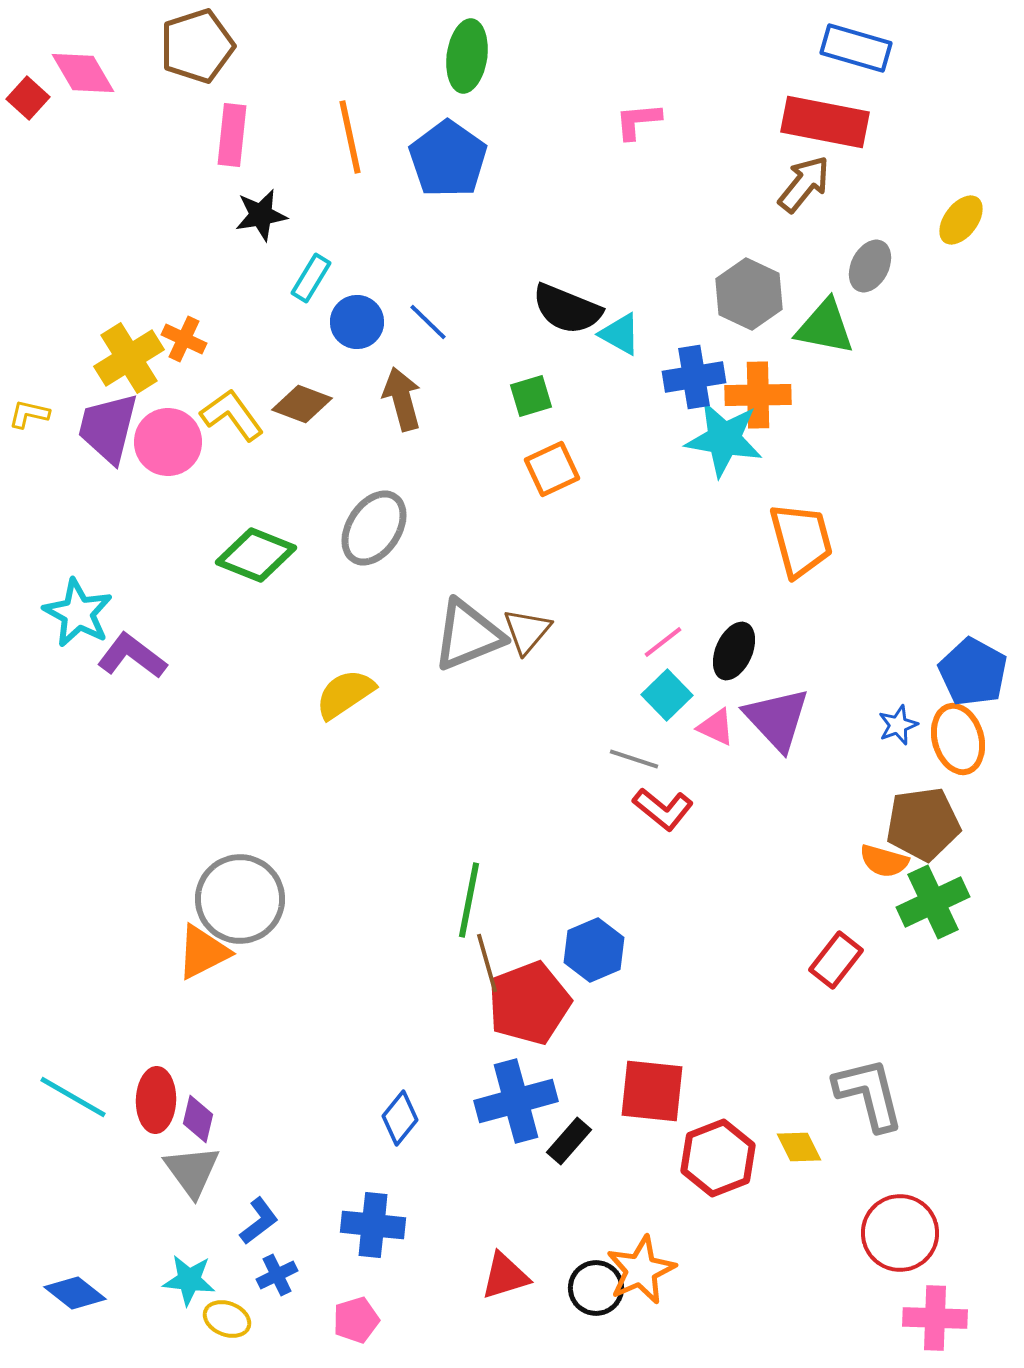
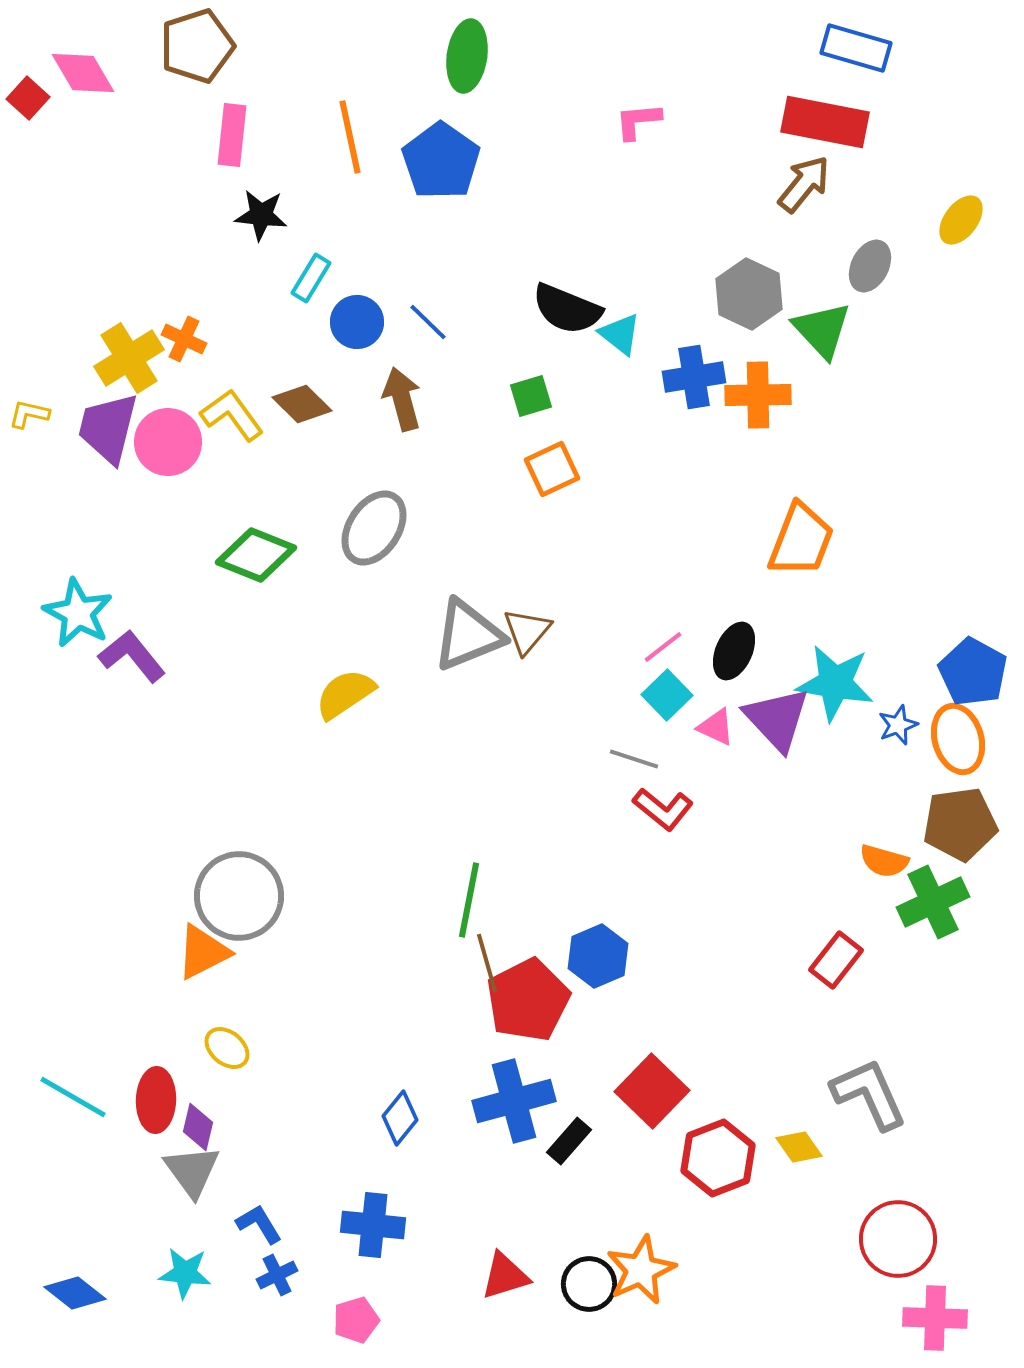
blue pentagon at (448, 159): moved 7 px left, 2 px down
black star at (261, 215): rotated 16 degrees clockwise
green triangle at (825, 327): moved 3 px left, 3 px down; rotated 36 degrees clockwise
cyan triangle at (620, 334): rotated 9 degrees clockwise
brown diamond at (302, 404): rotated 24 degrees clockwise
cyan star at (724, 439): moved 111 px right, 244 px down
orange trapezoid at (801, 540): rotated 36 degrees clockwise
pink line at (663, 642): moved 5 px down
purple L-shape at (132, 656): rotated 14 degrees clockwise
brown pentagon at (923, 824): moved 37 px right
gray circle at (240, 899): moved 1 px left, 3 px up
blue hexagon at (594, 950): moved 4 px right, 6 px down
red pentagon at (529, 1003): moved 1 px left, 3 px up; rotated 6 degrees counterclockwise
red square at (652, 1091): rotated 38 degrees clockwise
gray L-shape at (869, 1094): rotated 10 degrees counterclockwise
blue cross at (516, 1101): moved 2 px left
purple diamond at (198, 1119): moved 8 px down
yellow diamond at (799, 1147): rotated 9 degrees counterclockwise
blue L-shape at (259, 1221): moved 3 px down; rotated 84 degrees counterclockwise
red circle at (900, 1233): moved 2 px left, 6 px down
cyan star at (189, 1280): moved 4 px left, 7 px up
black circle at (596, 1288): moved 7 px left, 4 px up
yellow ellipse at (227, 1319): moved 271 px up; rotated 18 degrees clockwise
